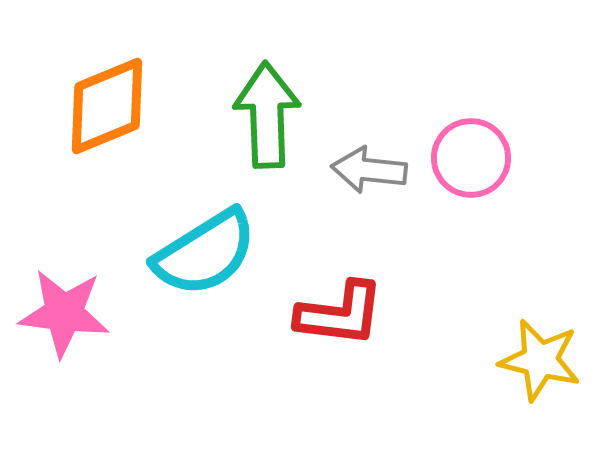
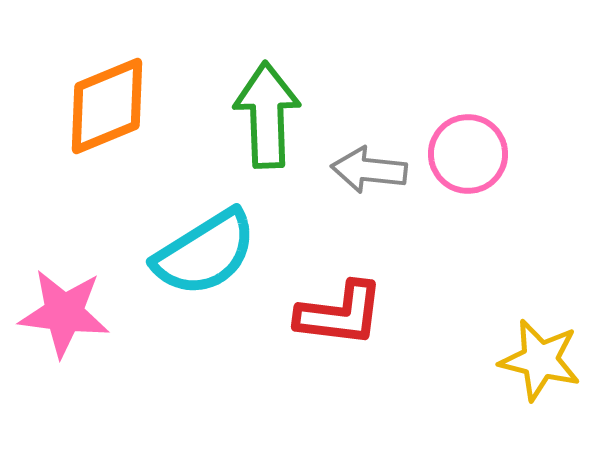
pink circle: moved 3 px left, 4 px up
